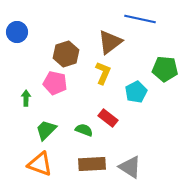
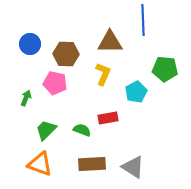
blue line: moved 3 px right, 1 px down; rotated 76 degrees clockwise
blue circle: moved 13 px right, 12 px down
brown triangle: rotated 36 degrees clockwise
brown hexagon: rotated 20 degrees clockwise
yellow L-shape: moved 1 px down
green arrow: rotated 21 degrees clockwise
red rectangle: rotated 48 degrees counterclockwise
green semicircle: moved 2 px left
gray triangle: moved 3 px right
